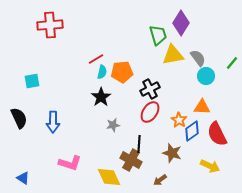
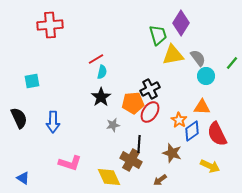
orange pentagon: moved 11 px right, 31 px down
